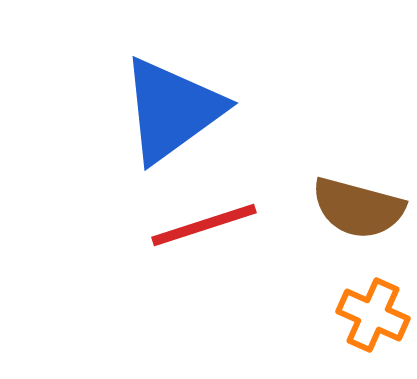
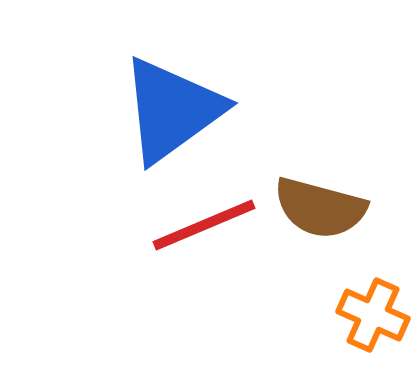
brown semicircle: moved 38 px left
red line: rotated 5 degrees counterclockwise
